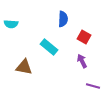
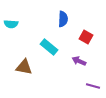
red square: moved 2 px right
purple arrow: moved 3 px left; rotated 40 degrees counterclockwise
